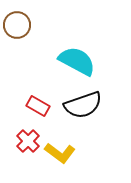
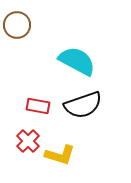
red rectangle: rotated 20 degrees counterclockwise
yellow L-shape: moved 2 px down; rotated 20 degrees counterclockwise
